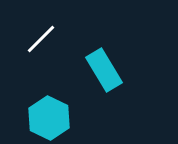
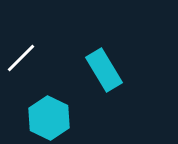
white line: moved 20 px left, 19 px down
